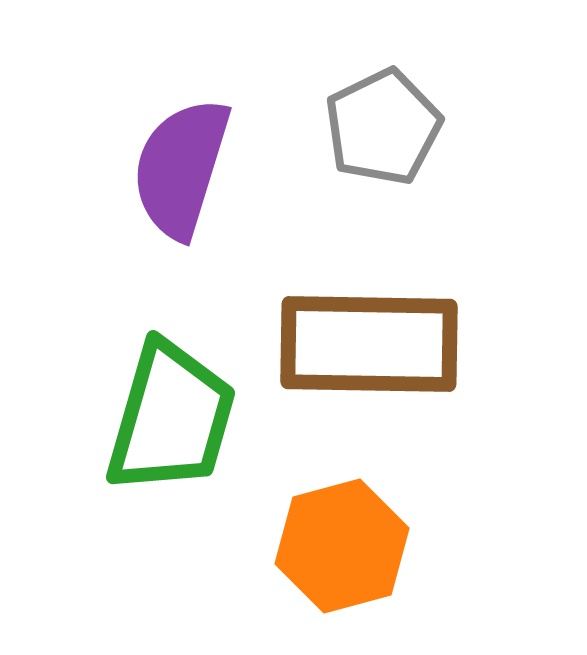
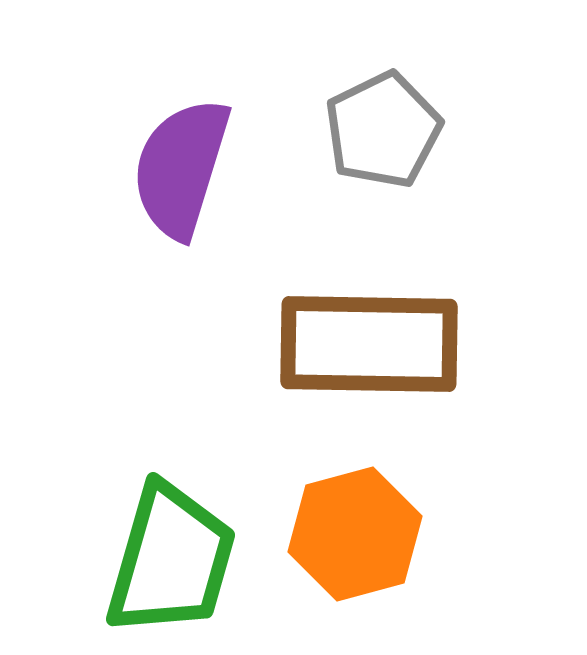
gray pentagon: moved 3 px down
green trapezoid: moved 142 px down
orange hexagon: moved 13 px right, 12 px up
